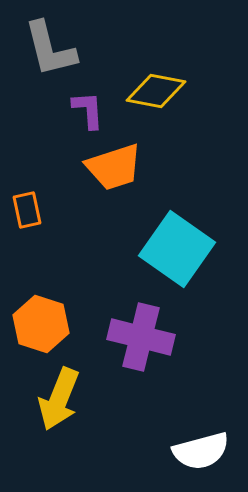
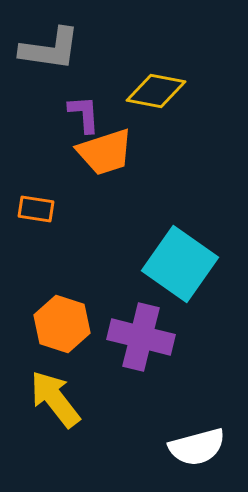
gray L-shape: rotated 68 degrees counterclockwise
purple L-shape: moved 4 px left, 4 px down
orange trapezoid: moved 9 px left, 15 px up
orange rectangle: moved 9 px right, 1 px up; rotated 69 degrees counterclockwise
cyan square: moved 3 px right, 15 px down
orange hexagon: moved 21 px right
yellow arrow: moved 4 px left; rotated 120 degrees clockwise
white semicircle: moved 4 px left, 4 px up
